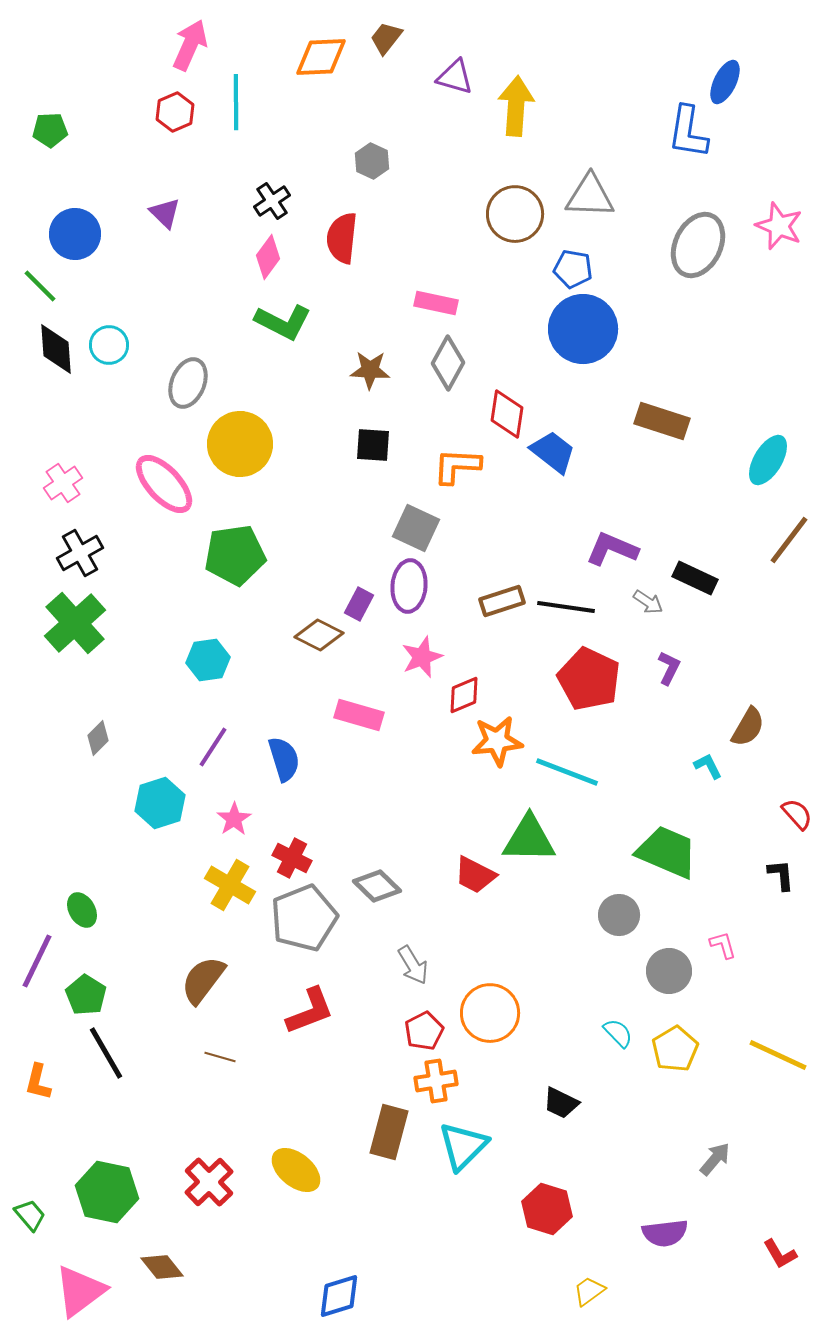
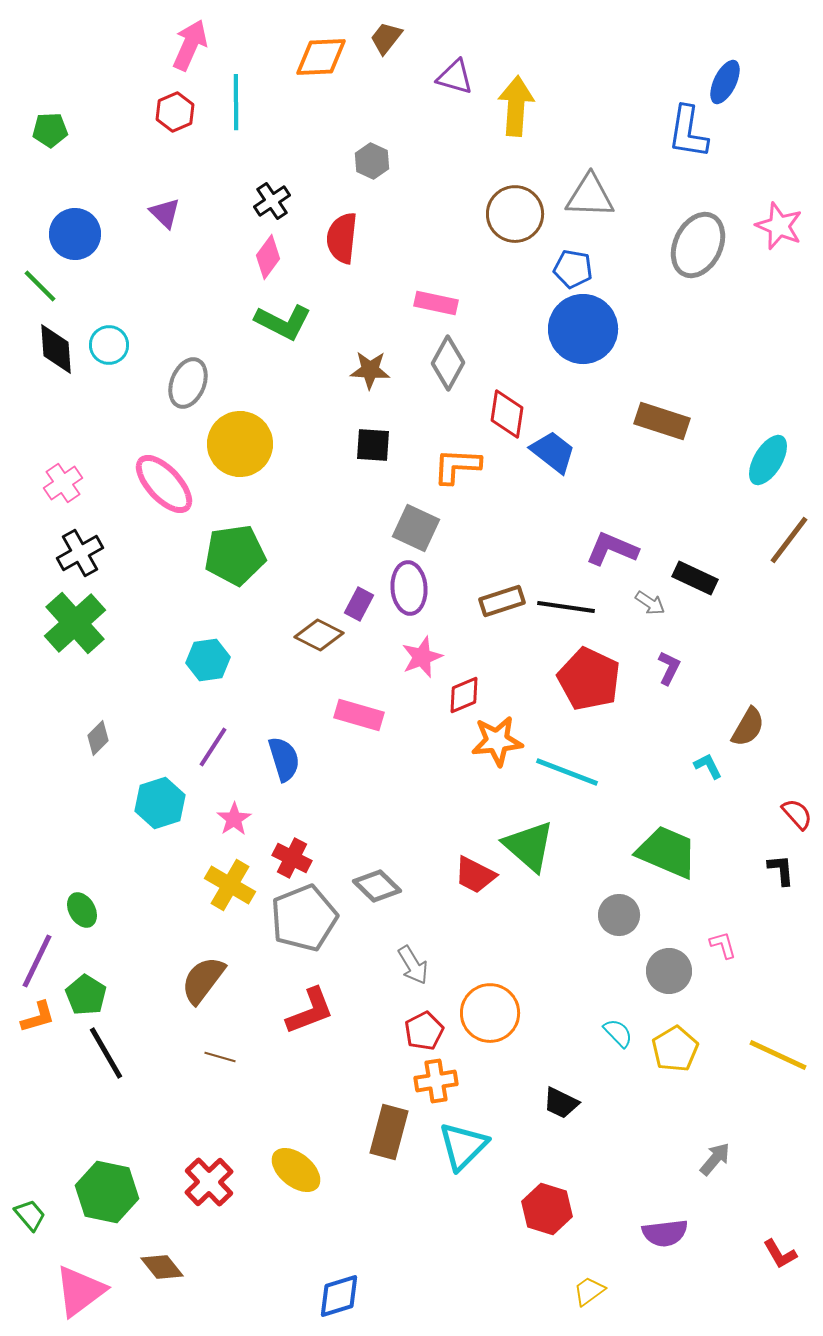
purple ellipse at (409, 586): moved 2 px down; rotated 9 degrees counterclockwise
gray arrow at (648, 602): moved 2 px right, 1 px down
green triangle at (529, 839): moved 7 px down; rotated 40 degrees clockwise
black L-shape at (781, 875): moved 5 px up
orange L-shape at (38, 1082): moved 65 px up; rotated 120 degrees counterclockwise
